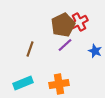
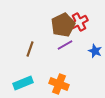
purple line: rotated 14 degrees clockwise
orange cross: rotated 30 degrees clockwise
